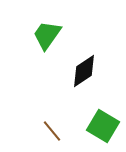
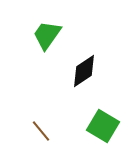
brown line: moved 11 px left
